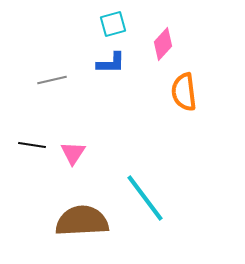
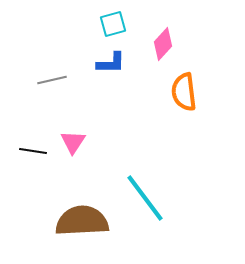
black line: moved 1 px right, 6 px down
pink triangle: moved 11 px up
